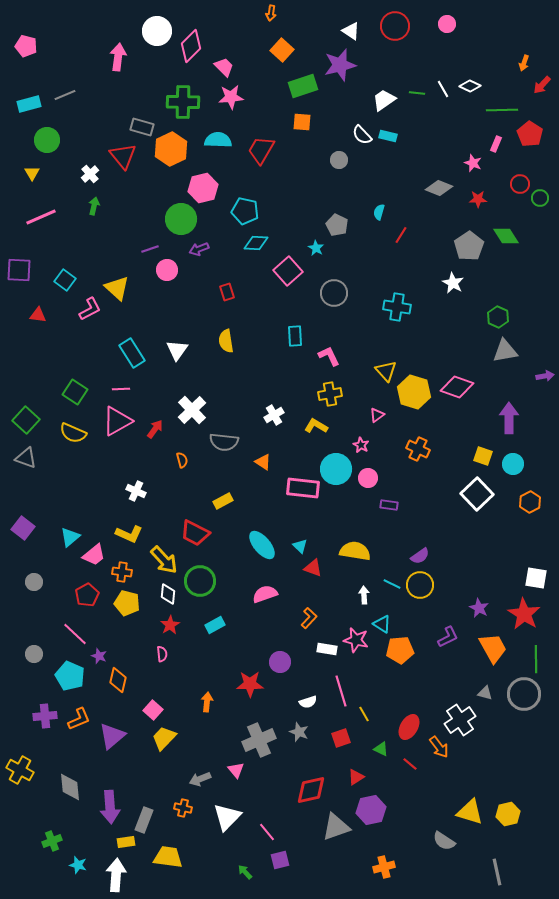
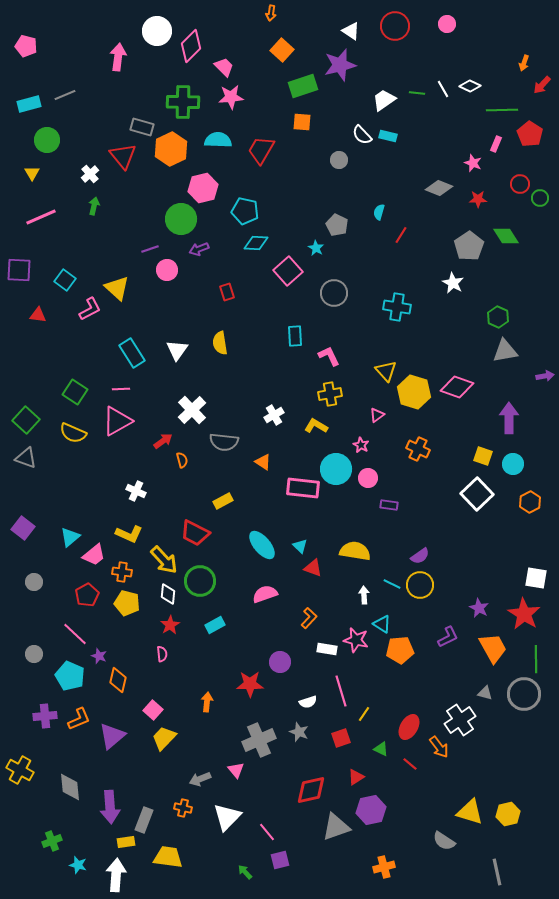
yellow semicircle at (226, 341): moved 6 px left, 2 px down
red arrow at (155, 429): moved 8 px right, 12 px down; rotated 18 degrees clockwise
yellow line at (364, 714): rotated 63 degrees clockwise
